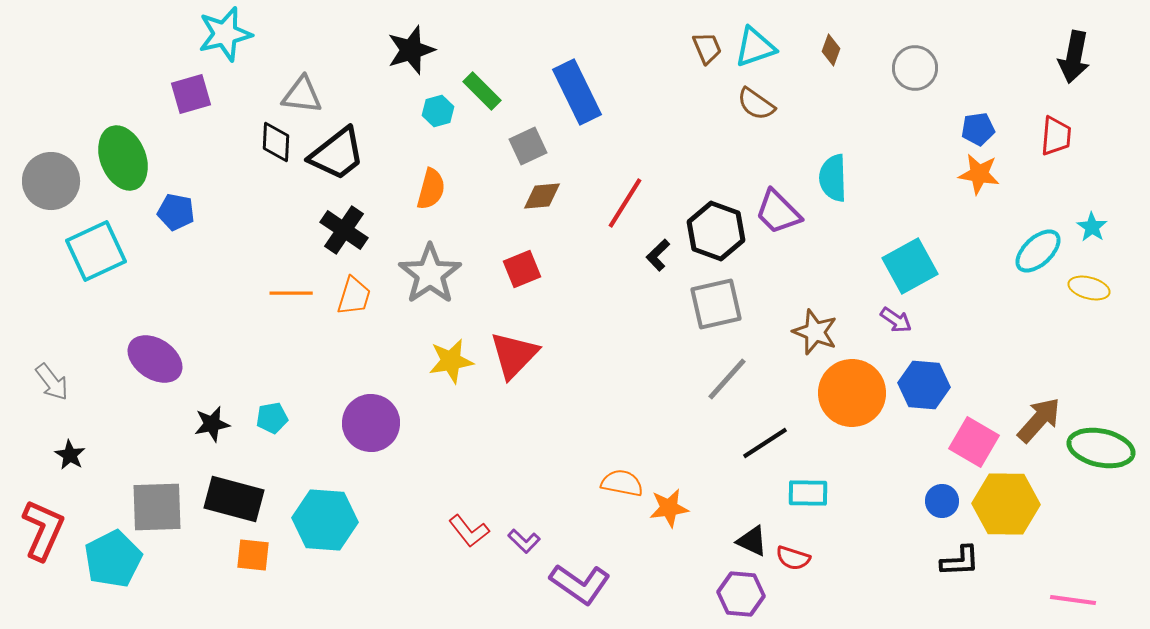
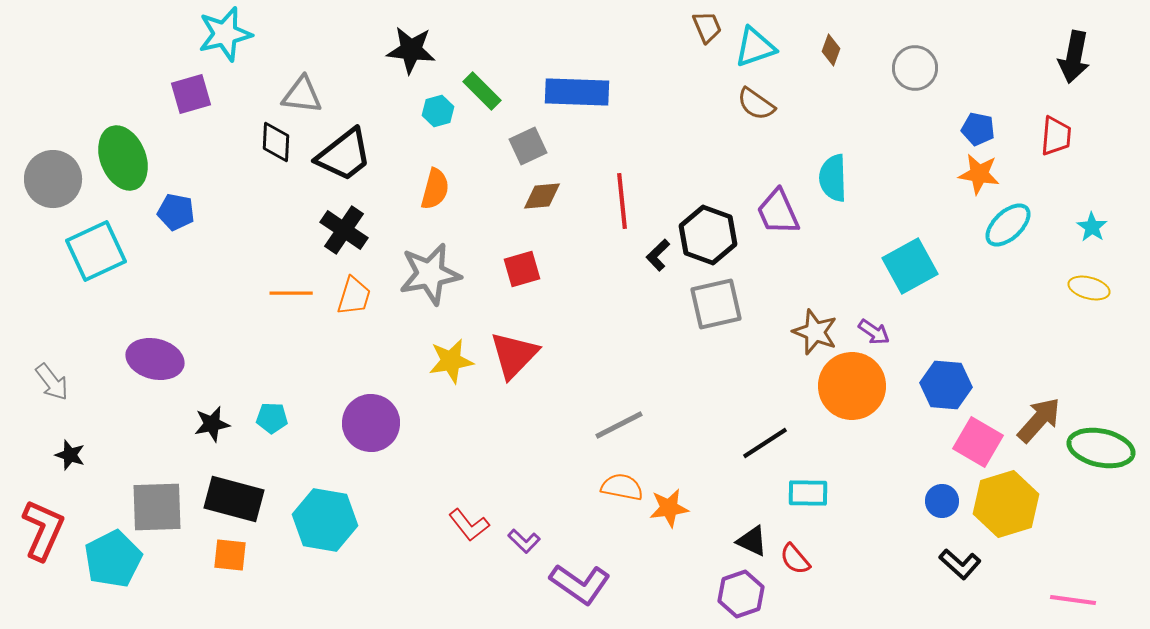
brown trapezoid at (707, 48): moved 21 px up
black star at (411, 50): rotated 24 degrees clockwise
blue rectangle at (577, 92): rotated 62 degrees counterclockwise
blue pentagon at (978, 129): rotated 20 degrees clockwise
black trapezoid at (337, 154): moved 7 px right, 1 px down
gray circle at (51, 181): moved 2 px right, 2 px up
orange semicircle at (431, 189): moved 4 px right
red line at (625, 203): moved 3 px left, 2 px up; rotated 38 degrees counterclockwise
purple trapezoid at (778, 212): rotated 21 degrees clockwise
black hexagon at (716, 231): moved 8 px left, 4 px down
cyan ellipse at (1038, 251): moved 30 px left, 26 px up
red square at (522, 269): rotated 6 degrees clockwise
gray star at (430, 274): rotated 24 degrees clockwise
purple arrow at (896, 320): moved 22 px left, 12 px down
purple ellipse at (155, 359): rotated 20 degrees counterclockwise
gray line at (727, 379): moved 108 px left, 46 px down; rotated 21 degrees clockwise
blue hexagon at (924, 385): moved 22 px right
orange circle at (852, 393): moved 7 px up
cyan pentagon at (272, 418): rotated 12 degrees clockwise
pink square at (974, 442): moved 4 px right
black star at (70, 455): rotated 12 degrees counterclockwise
orange semicircle at (622, 483): moved 4 px down
yellow hexagon at (1006, 504): rotated 18 degrees counterclockwise
cyan hexagon at (325, 520): rotated 6 degrees clockwise
red L-shape at (469, 531): moved 6 px up
orange square at (253, 555): moved 23 px left
red semicircle at (793, 558): moved 2 px right, 1 px down; rotated 32 degrees clockwise
black L-shape at (960, 561): moved 3 px down; rotated 45 degrees clockwise
purple hexagon at (741, 594): rotated 24 degrees counterclockwise
